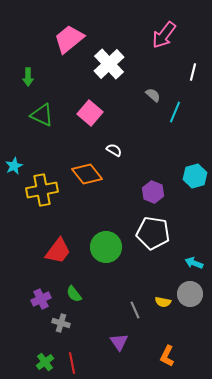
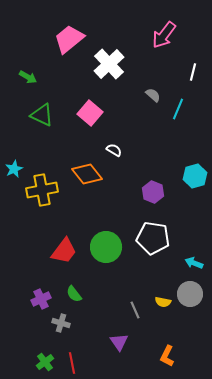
green arrow: rotated 60 degrees counterclockwise
cyan line: moved 3 px right, 3 px up
cyan star: moved 3 px down
white pentagon: moved 5 px down
red trapezoid: moved 6 px right
